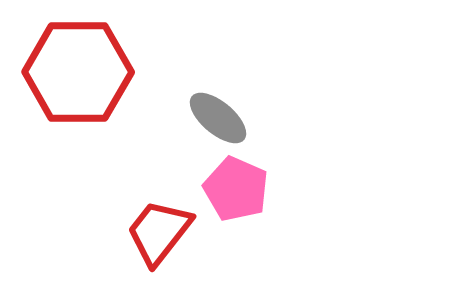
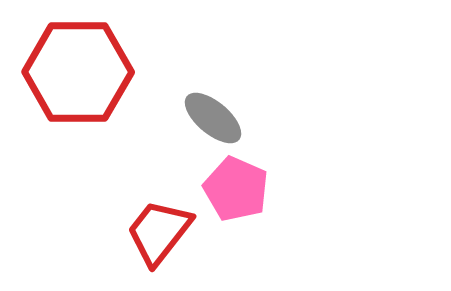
gray ellipse: moved 5 px left
